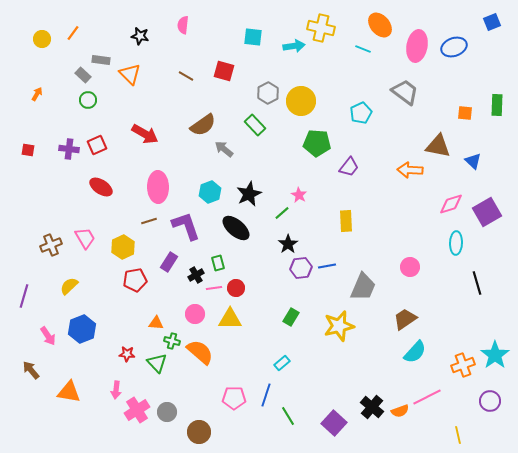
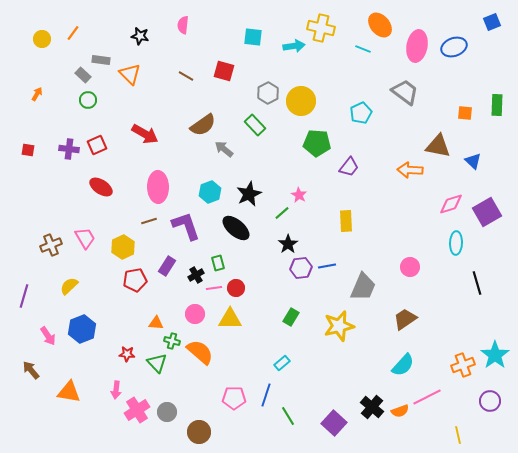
purple rectangle at (169, 262): moved 2 px left, 4 px down
cyan semicircle at (415, 352): moved 12 px left, 13 px down
